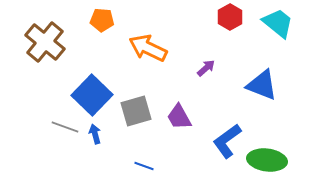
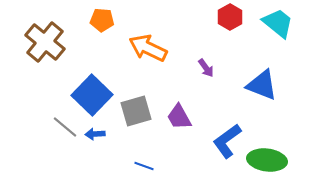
purple arrow: rotated 96 degrees clockwise
gray line: rotated 20 degrees clockwise
blue arrow: rotated 78 degrees counterclockwise
